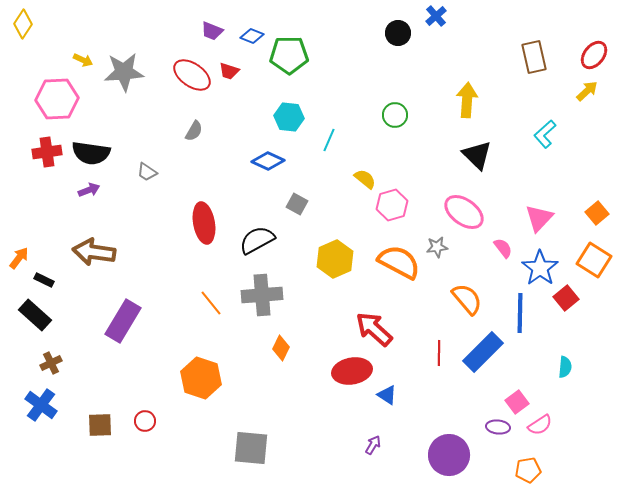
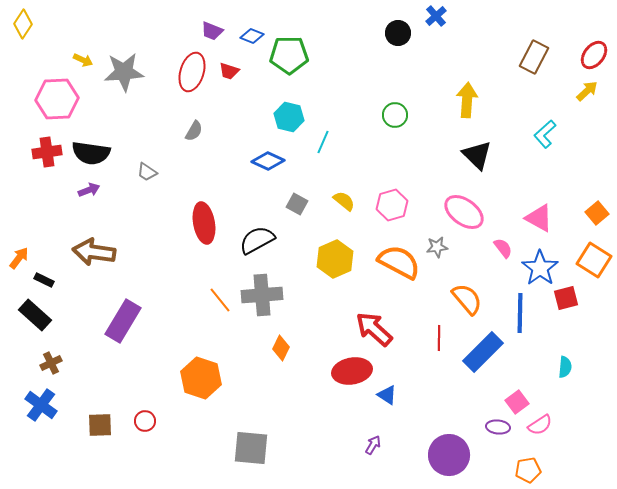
brown rectangle at (534, 57): rotated 40 degrees clockwise
red ellipse at (192, 75): moved 3 px up; rotated 72 degrees clockwise
cyan hexagon at (289, 117): rotated 8 degrees clockwise
cyan line at (329, 140): moved 6 px left, 2 px down
yellow semicircle at (365, 179): moved 21 px left, 22 px down
pink triangle at (539, 218): rotated 44 degrees counterclockwise
red square at (566, 298): rotated 25 degrees clockwise
orange line at (211, 303): moved 9 px right, 3 px up
red line at (439, 353): moved 15 px up
